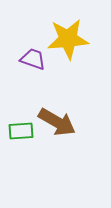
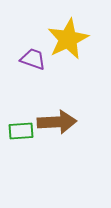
yellow star: rotated 21 degrees counterclockwise
brown arrow: rotated 33 degrees counterclockwise
